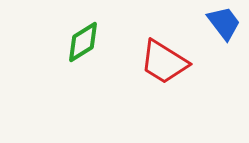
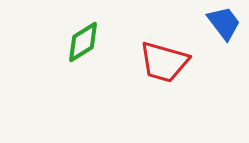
red trapezoid: rotated 16 degrees counterclockwise
